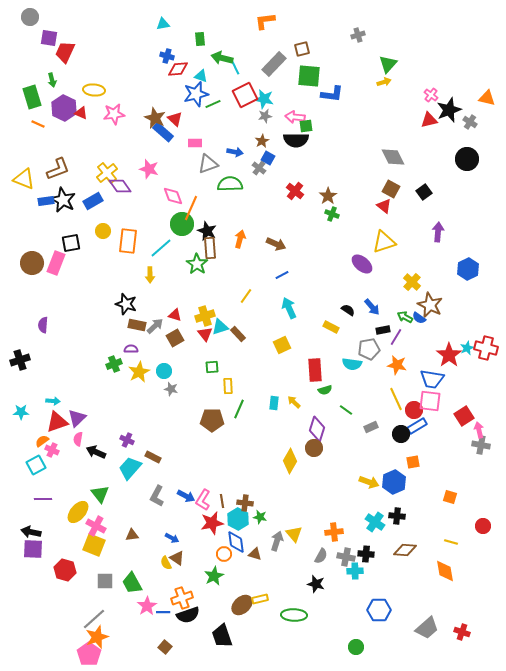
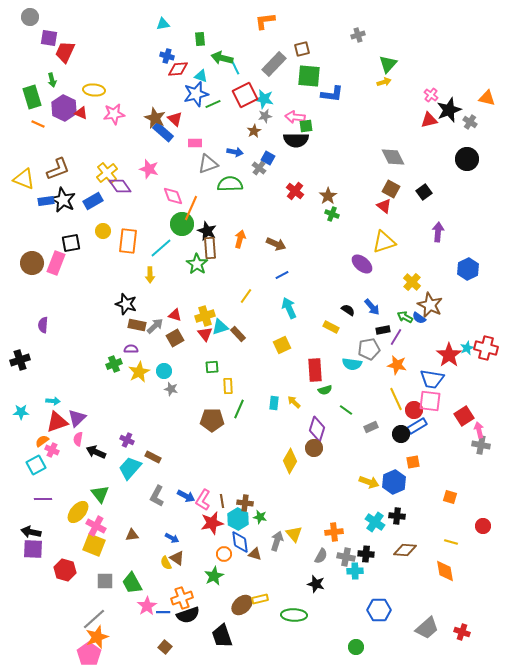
brown star at (262, 141): moved 8 px left, 10 px up
blue diamond at (236, 542): moved 4 px right
